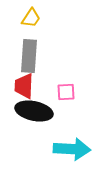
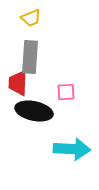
yellow trapezoid: rotated 35 degrees clockwise
gray rectangle: moved 1 px right, 1 px down
red trapezoid: moved 6 px left, 3 px up
